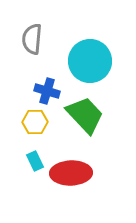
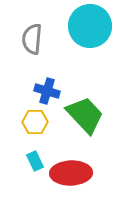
cyan circle: moved 35 px up
